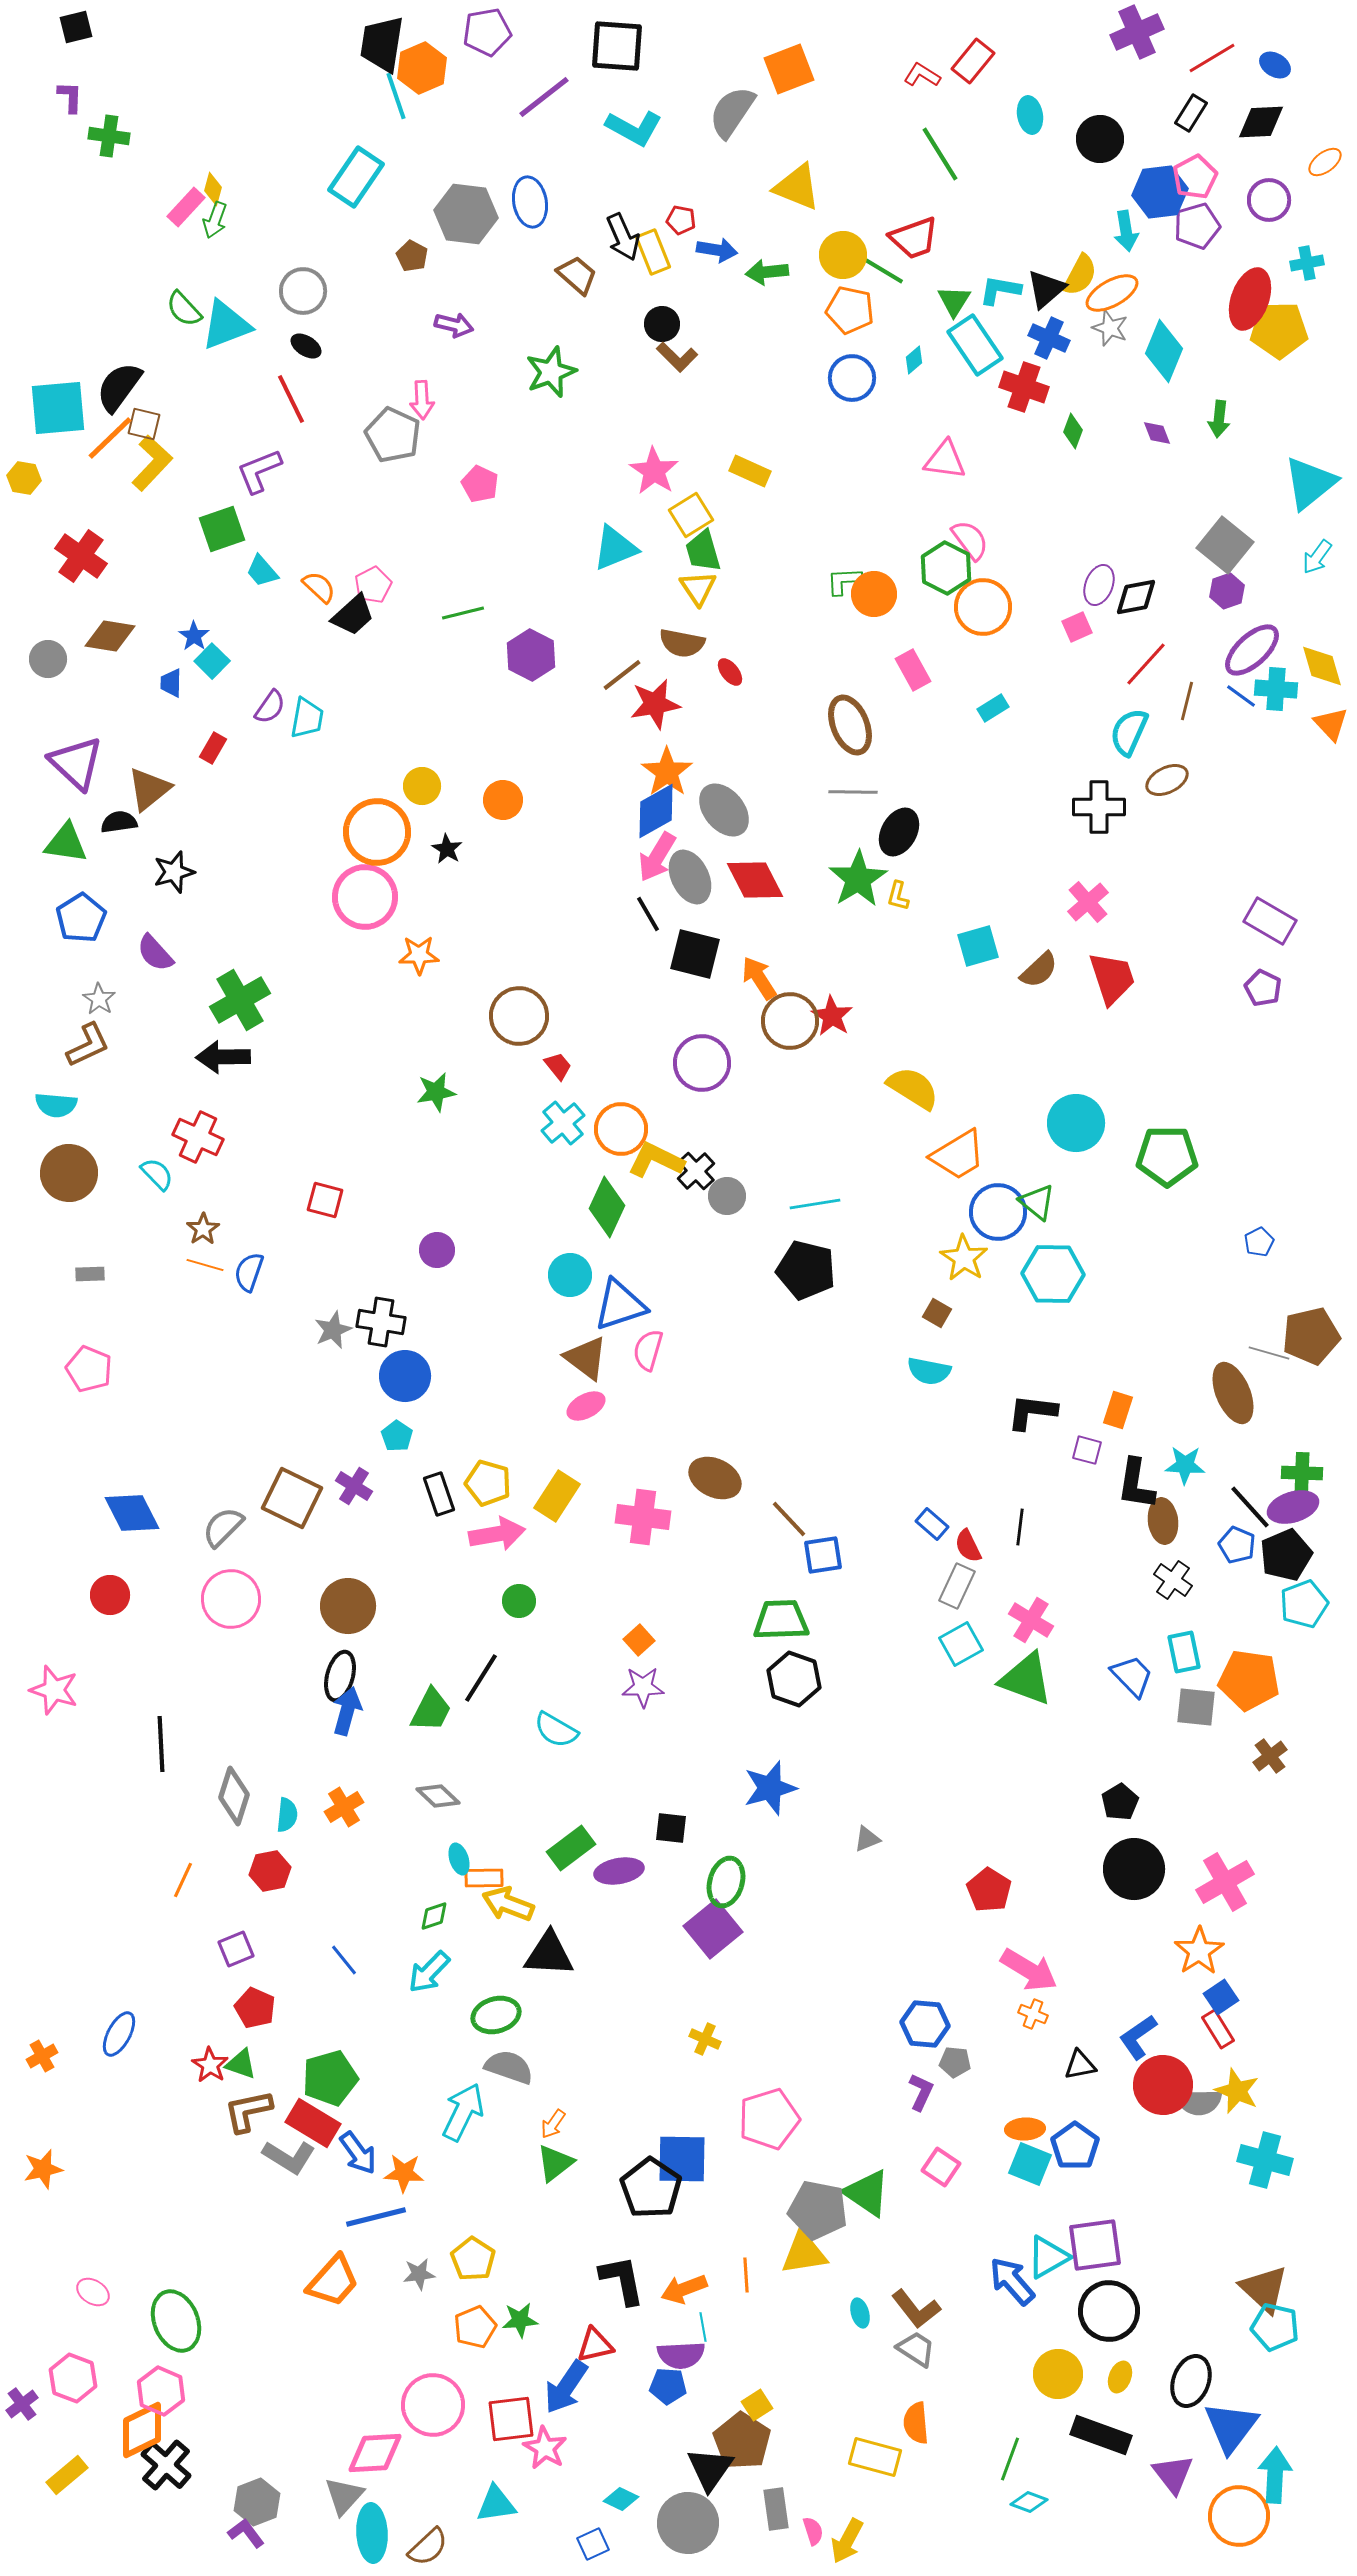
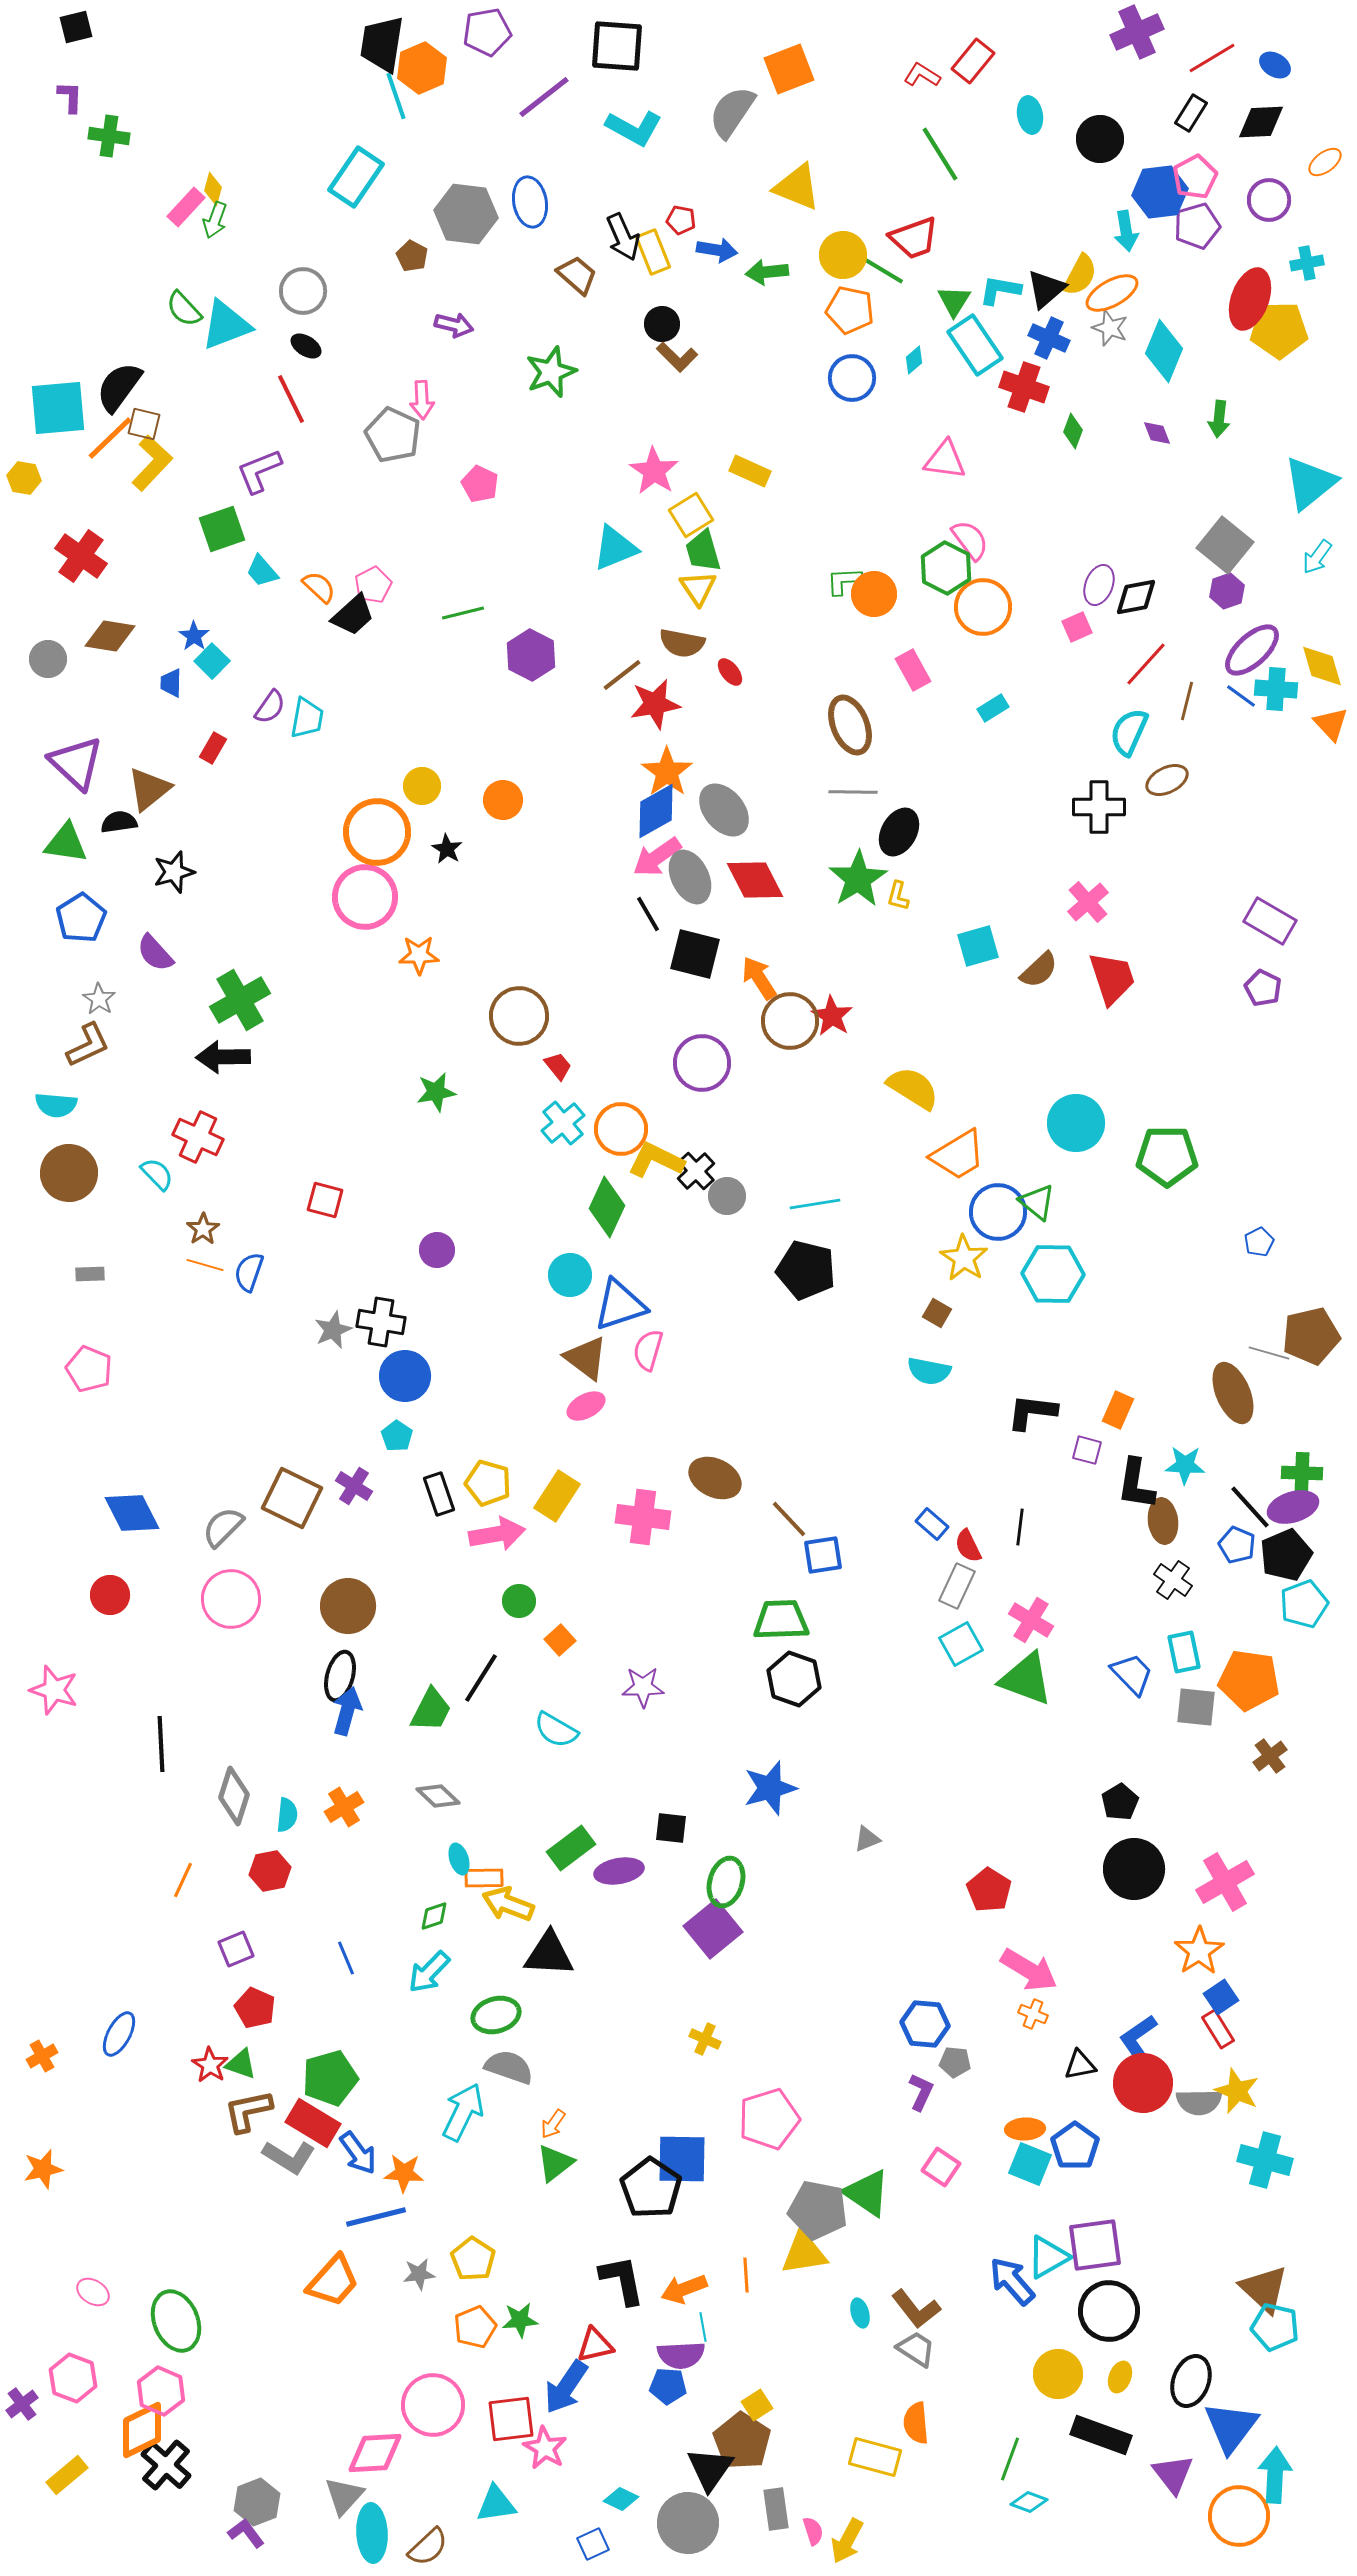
pink arrow at (657, 857): rotated 24 degrees clockwise
orange rectangle at (1118, 1410): rotated 6 degrees clockwise
orange square at (639, 1640): moved 79 px left
blue trapezoid at (1132, 1676): moved 2 px up
blue line at (344, 1960): moved 2 px right, 2 px up; rotated 16 degrees clockwise
red circle at (1163, 2085): moved 20 px left, 2 px up
